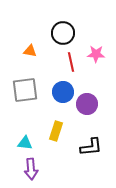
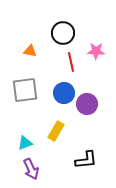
pink star: moved 3 px up
blue circle: moved 1 px right, 1 px down
yellow rectangle: rotated 12 degrees clockwise
cyan triangle: rotated 28 degrees counterclockwise
black L-shape: moved 5 px left, 13 px down
purple arrow: rotated 20 degrees counterclockwise
